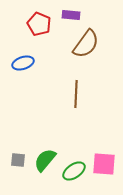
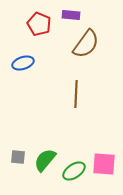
gray square: moved 3 px up
